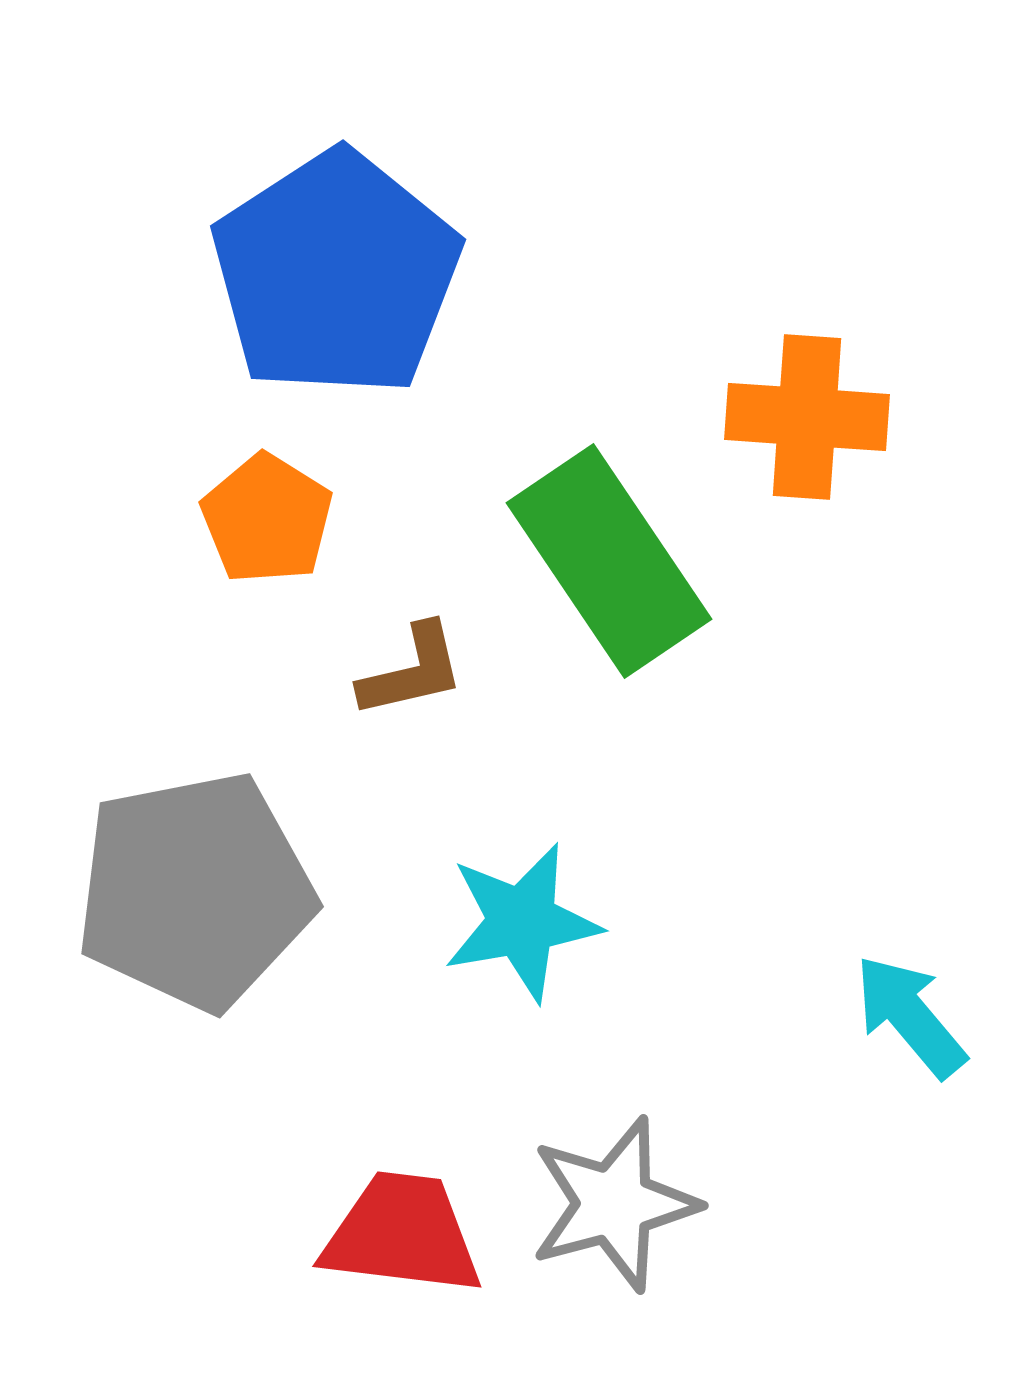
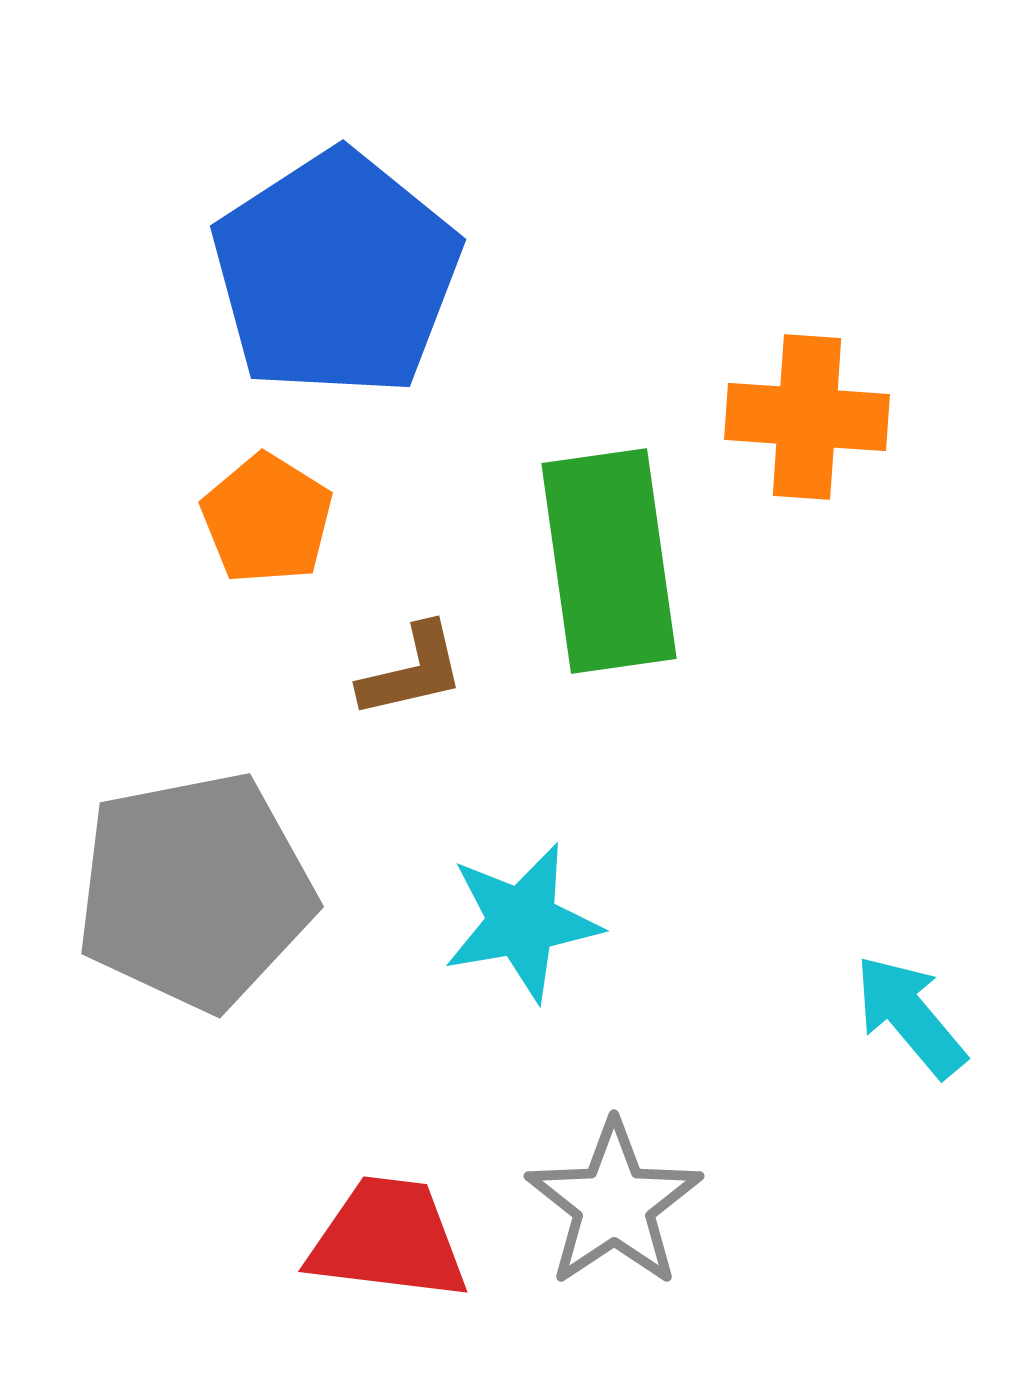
green rectangle: rotated 26 degrees clockwise
gray star: rotated 19 degrees counterclockwise
red trapezoid: moved 14 px left, 5 px down
